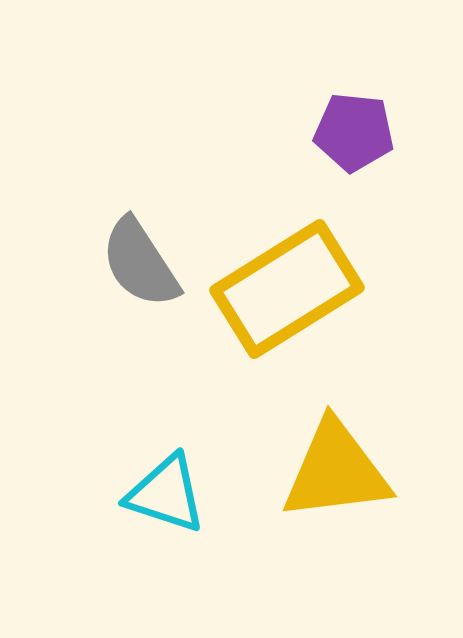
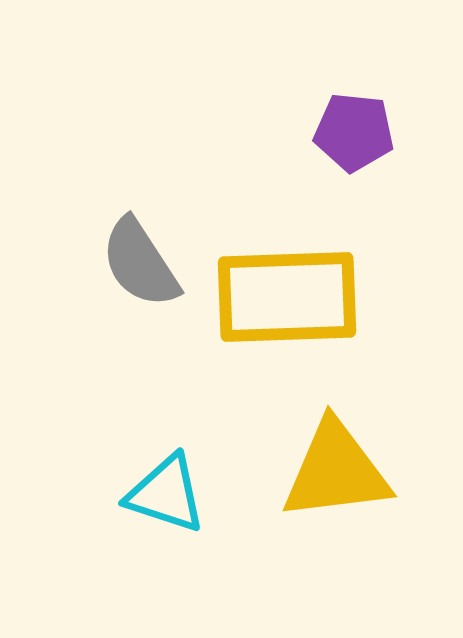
yellow rectangle: moved 8 px down; rotated 30 degrees clockwise
